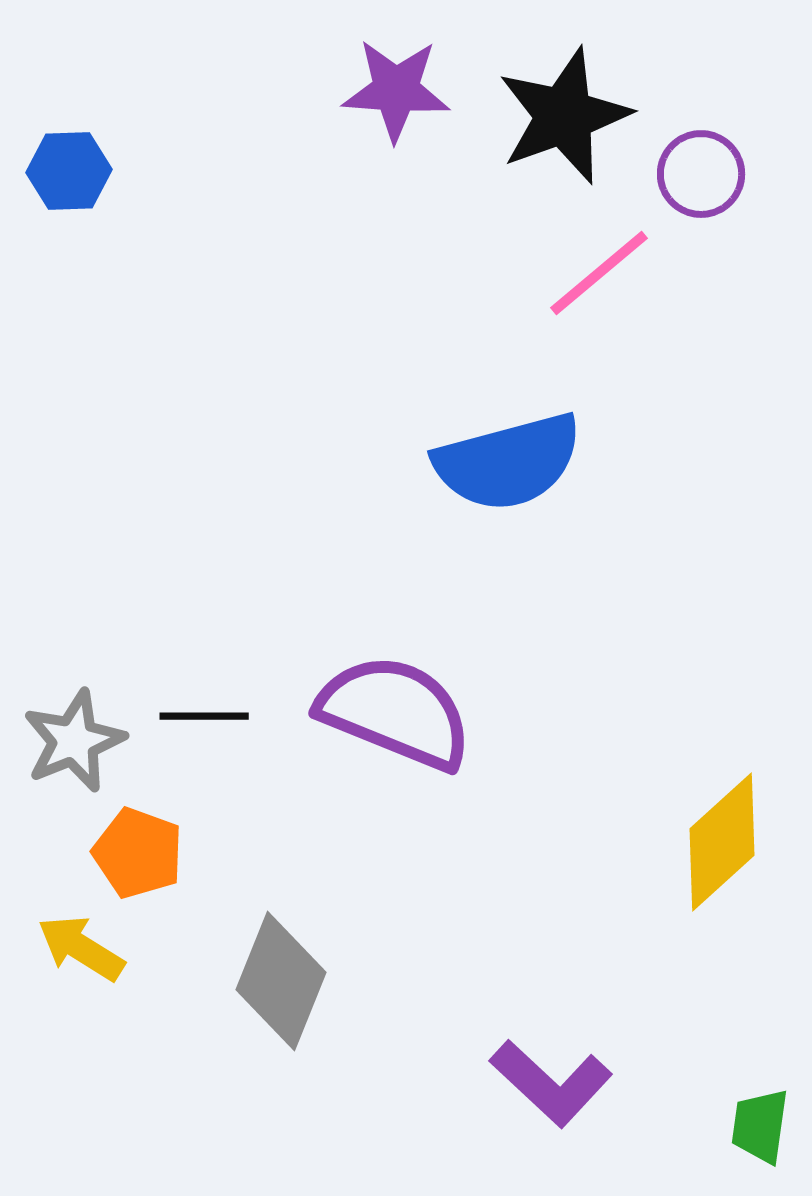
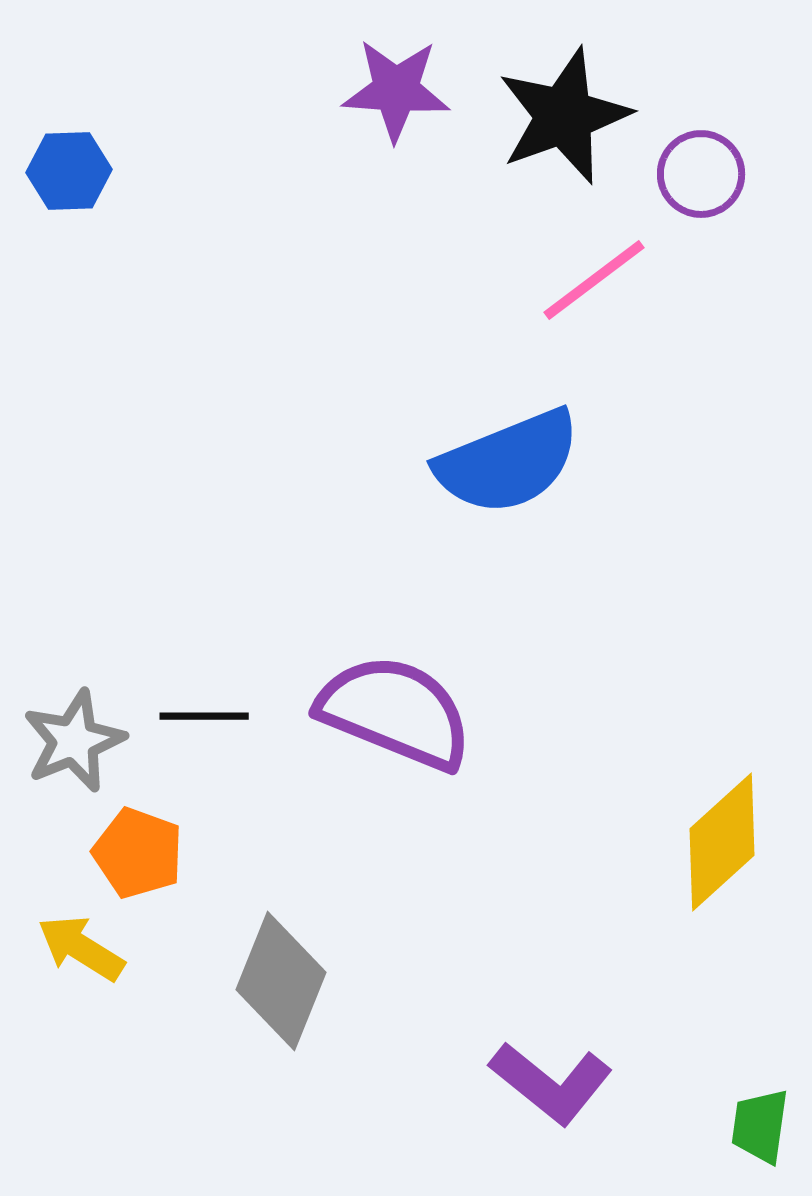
pink line: moved 5 px left, 7 px down; rotated 3 degrees clockwise
blue semicircle: rotated 7 degrees counterclockwise
purple L-shape: rotated 4 degrees counterclockwise
